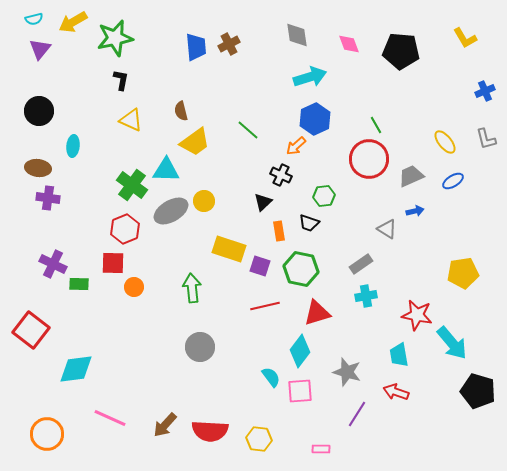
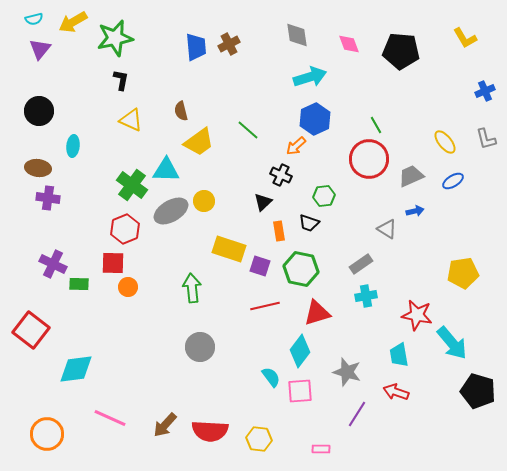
yellow trapezoid at (195, 142): moved 4 px right
orange circle at (134, 287): moved 6 px left
